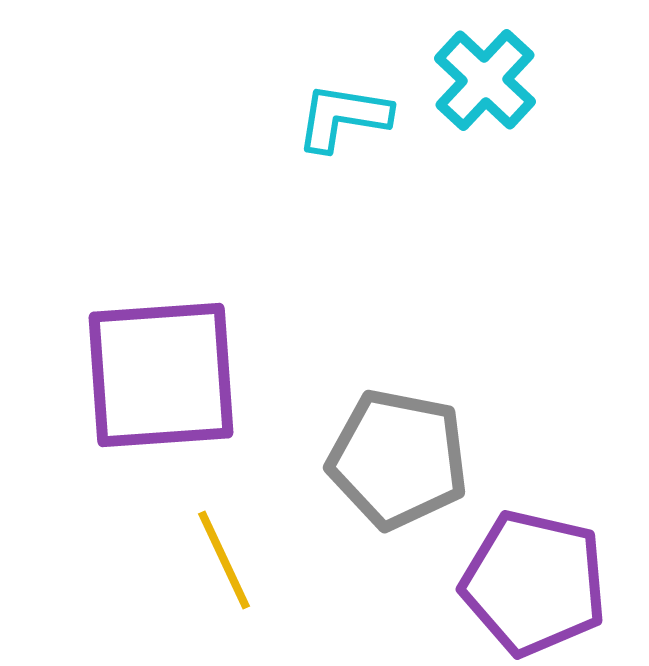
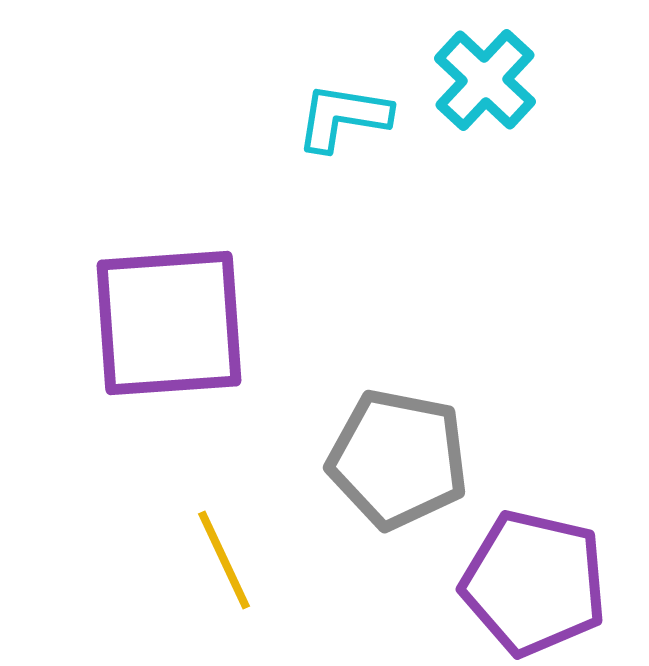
purple square: moved 8 px right, 52 px up
